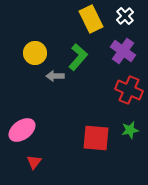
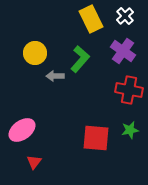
green L-shape: moved 2 px right, 2 px down
red cross: rotated 12 degrees counterclockwise
